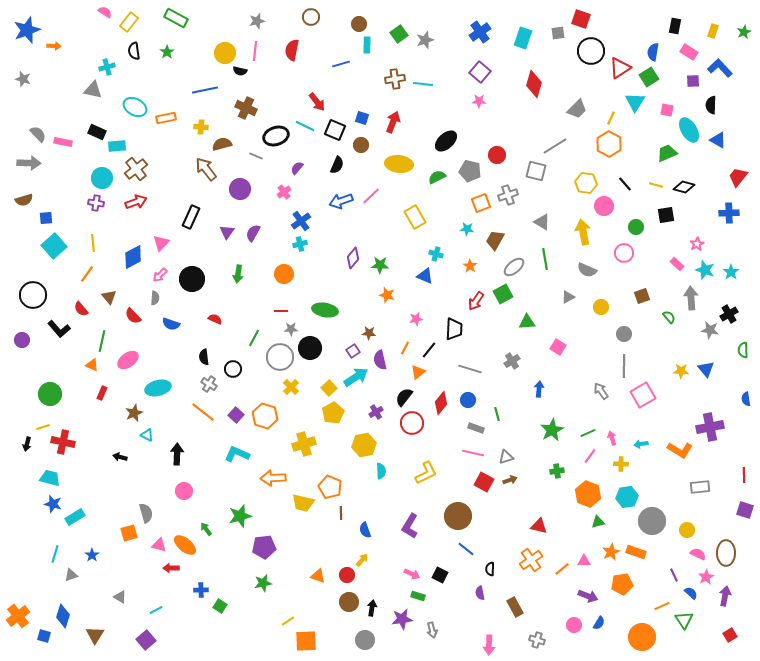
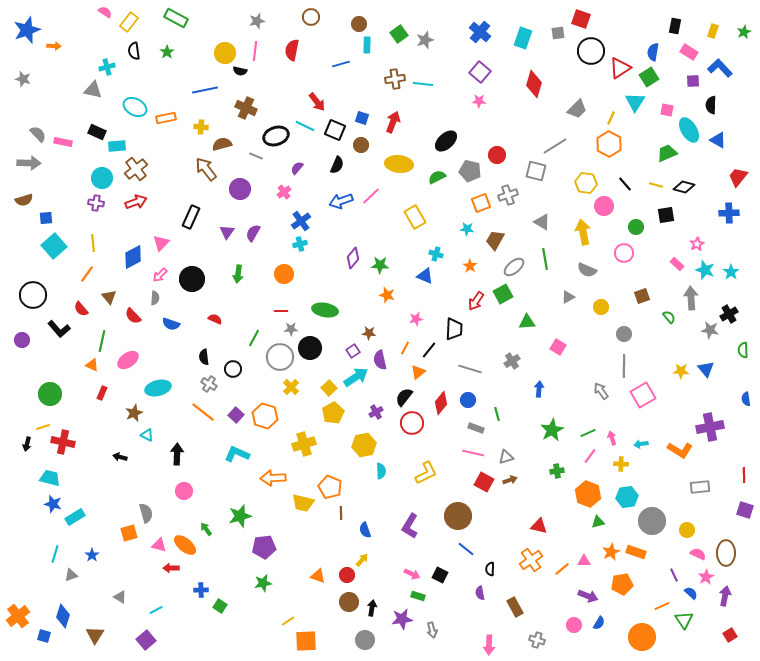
blue cross at (480, 32): rotated 15 degrees counterclockwise
